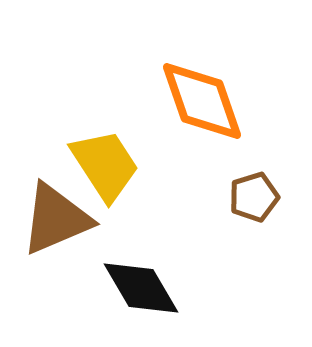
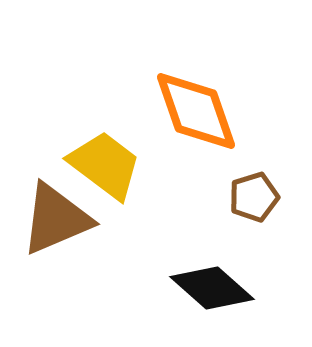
orange diamond: moved 6 px left, 10 px down
yellow trapezoid: rotated 20 degrees counterclockwise
black diamond: moved 71 px right; rotated 18 degrees counterclockwise
